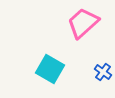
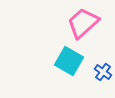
cyan square: moved 19 px right, 8 px up
